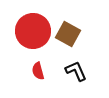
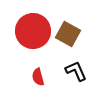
red semicircle: moved 6 px down
